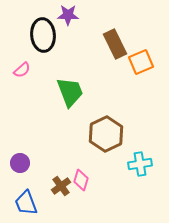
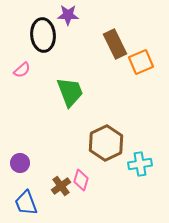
brown hexagon: moved 9 px down
